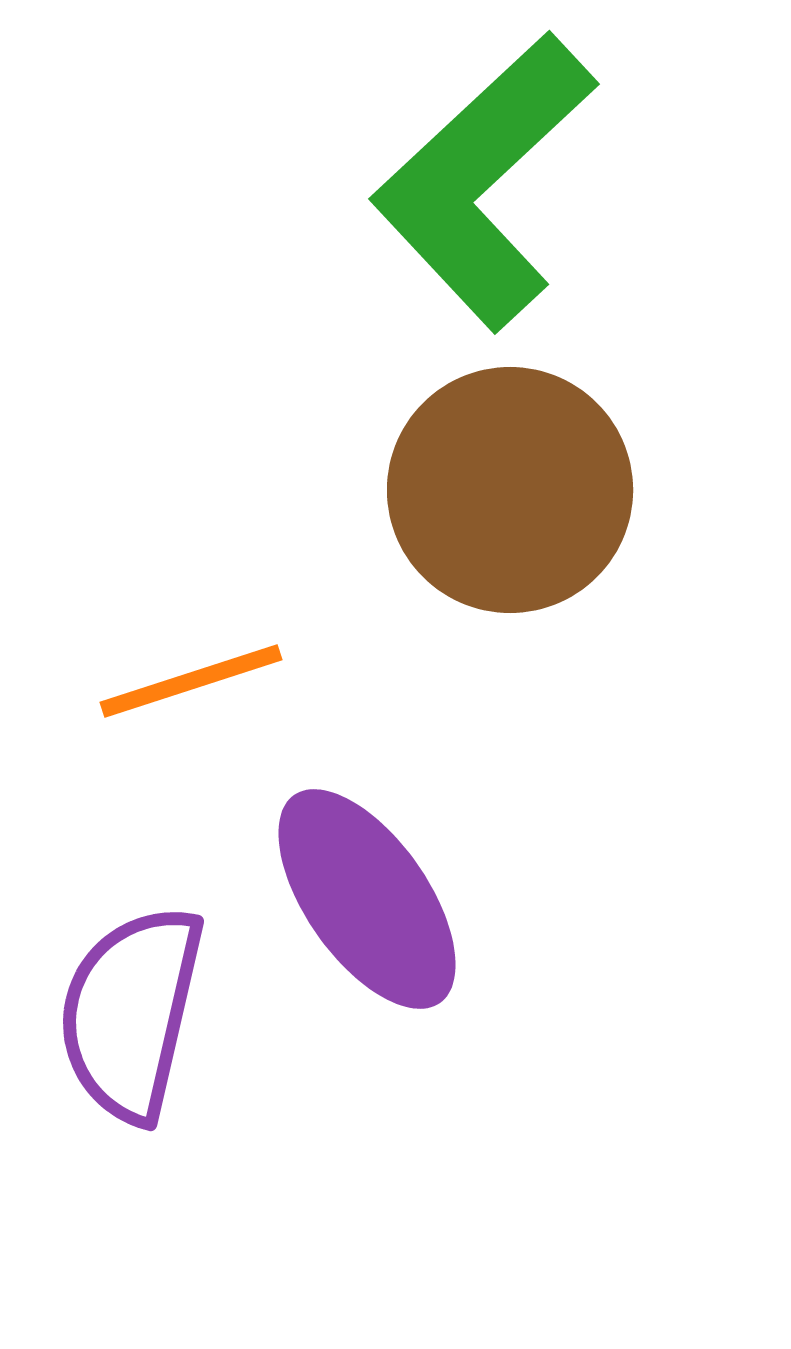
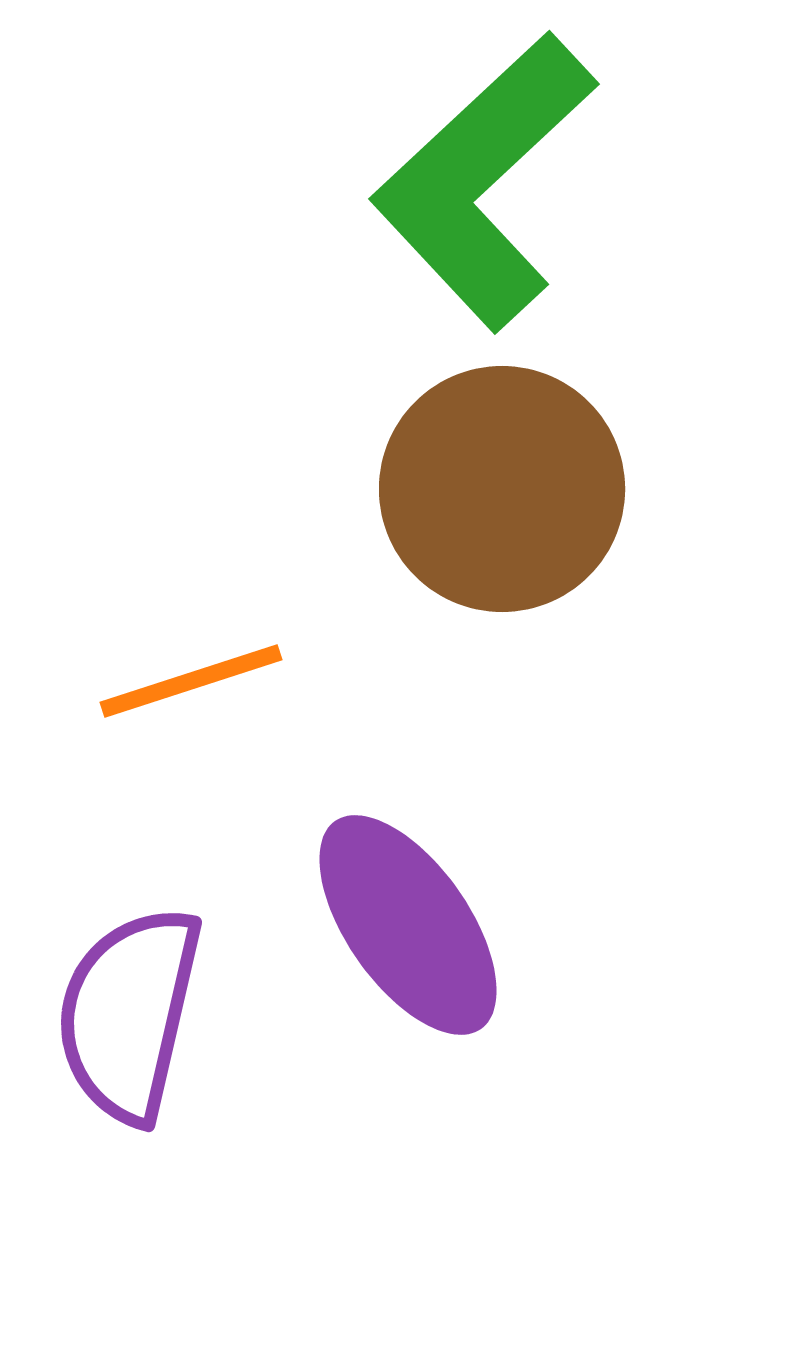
brown circle: moved 8 px left, 1 px up
purple ellipse: moved 41 px right, 26 px down
purple semicircle: moved 2 px left, 1 px down
